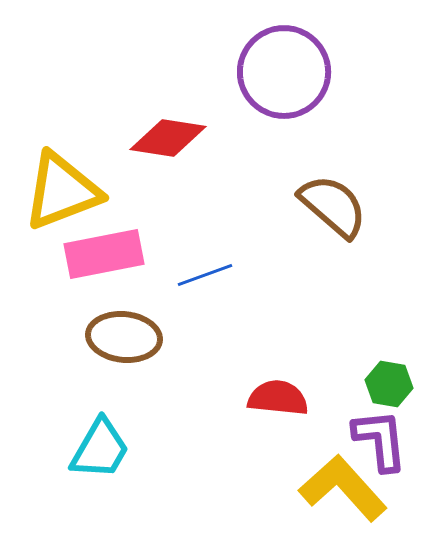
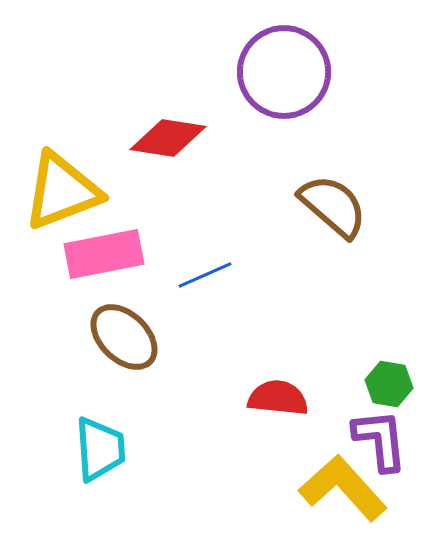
blue line: rotated 4 degrees counterclockwise
brown ellipse: rotated 38 degrees clockwise
cyan trapezoid: rotated 34 degrees counterclockwise
